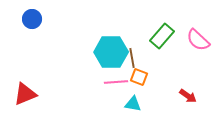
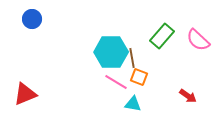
pink line: rotated 35 degrees clockwise
